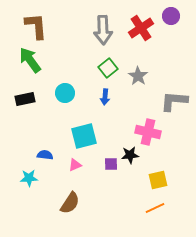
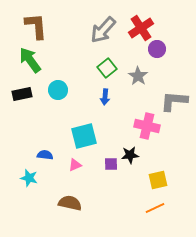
purple circle: moved 14 px left, 33 px down
gray arrow: rotated 44 degrees clockwise
green square: moved 1 px left
cyan circle: moved 7 px left, 3 px up
black rectangle: moved 3 px left, 5 px up
pink cross: moved 1 px left, 6 px up
cyan star: rotated 18 degrees clockwise
brown semicircle: rotated 110 degrees counterclockwise
